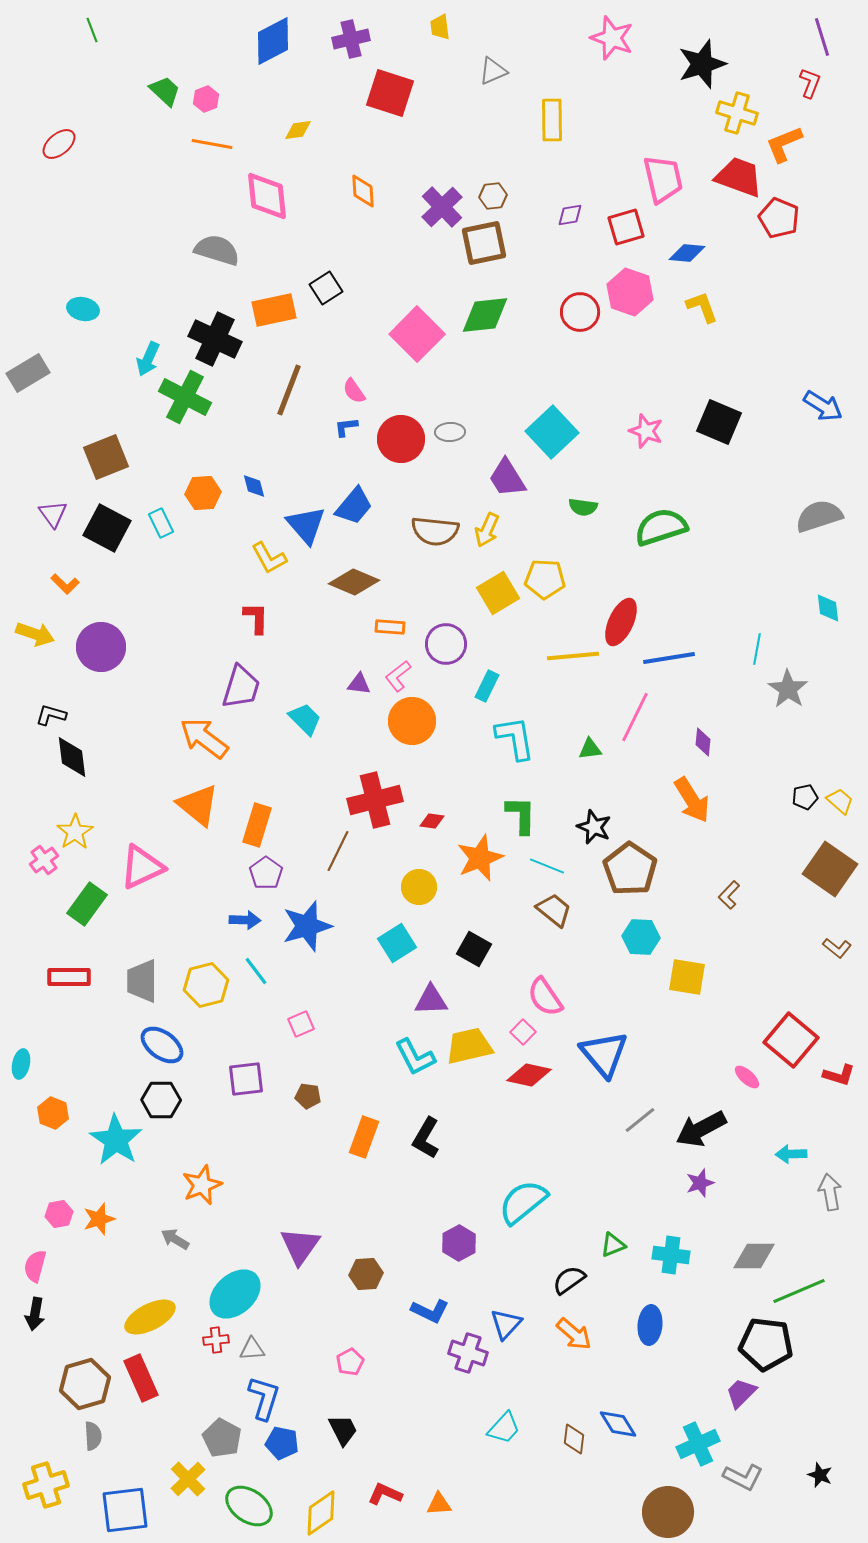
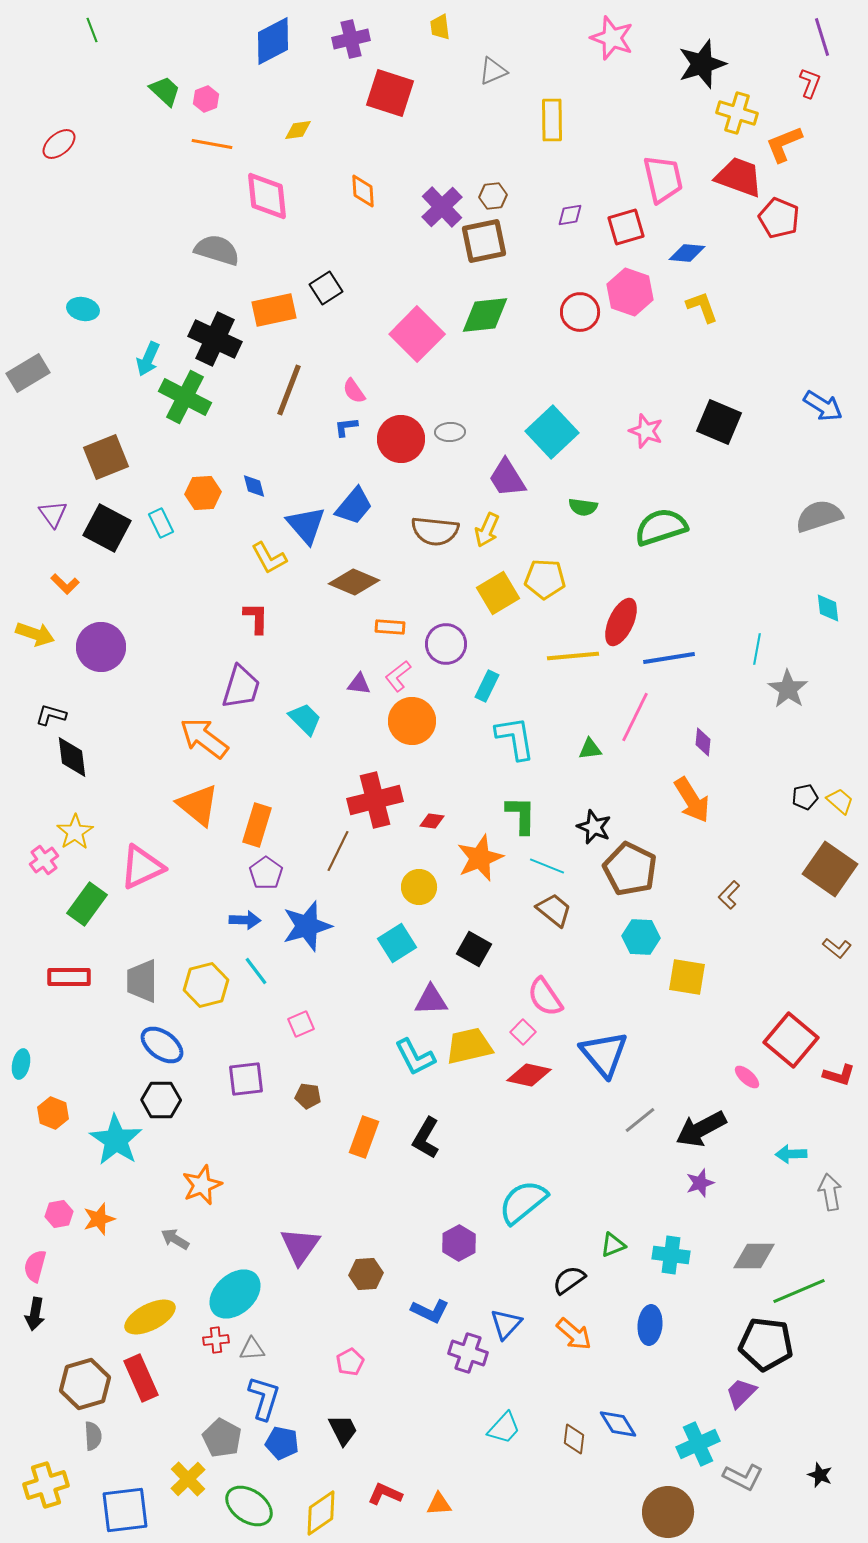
brown square at (484, 243): moved 2 px up
brown pentagon at (630, 869): rotated 8 degrees counterclockwise
